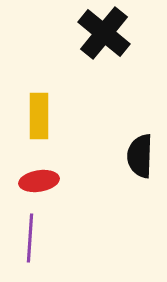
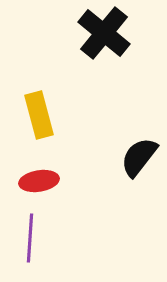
yellow rectangle: moved 1 px up; rotated 15 degrees counterclockwise
black semicircle: moved 1 px left, 1 px down; rotated 36 degrees clockwise
